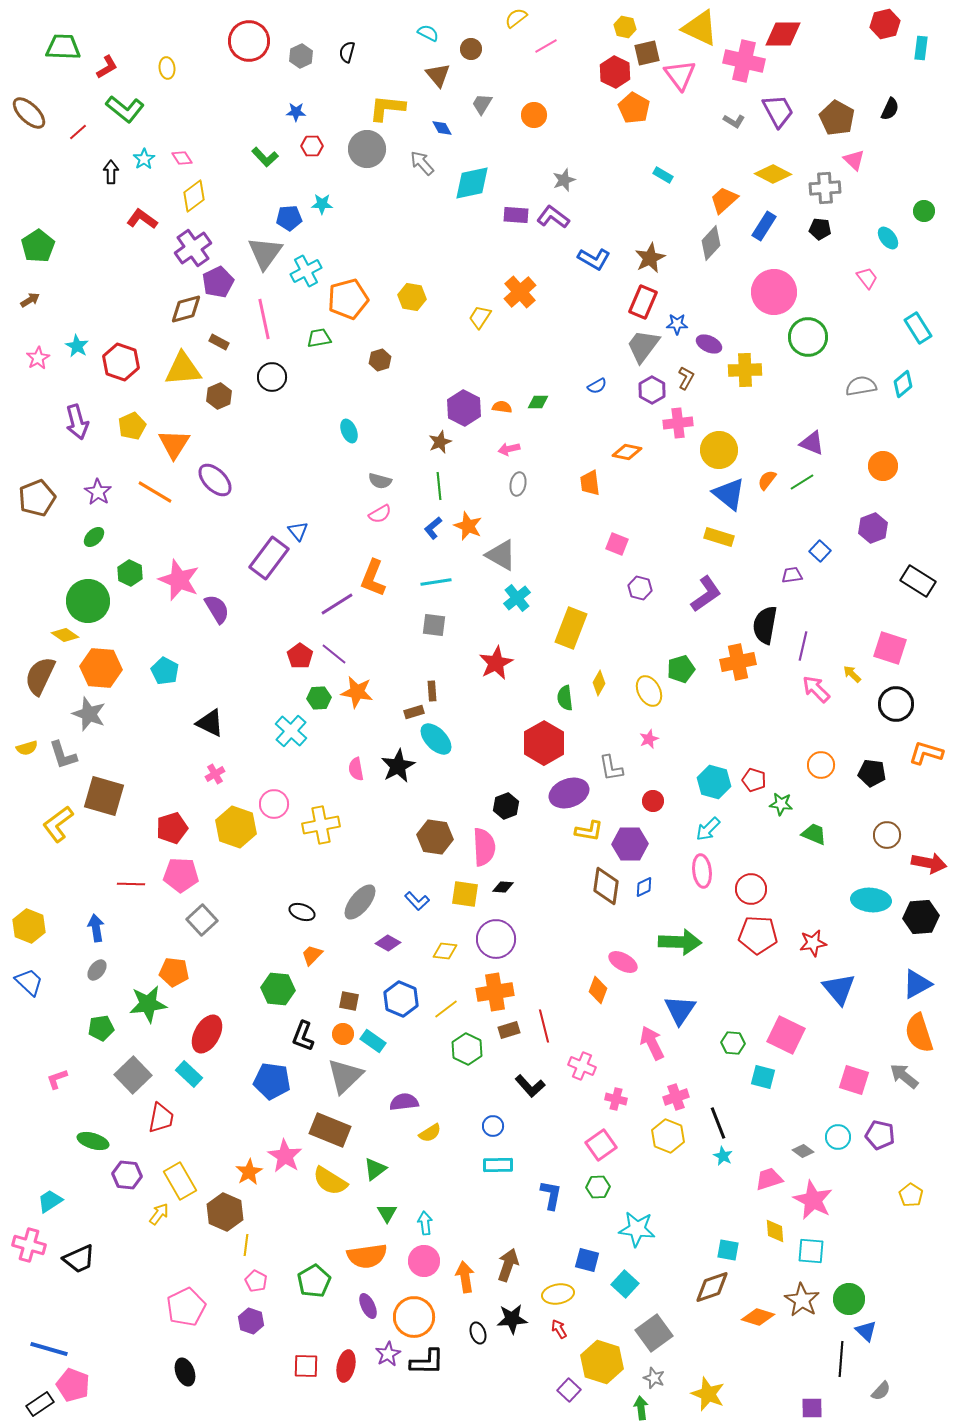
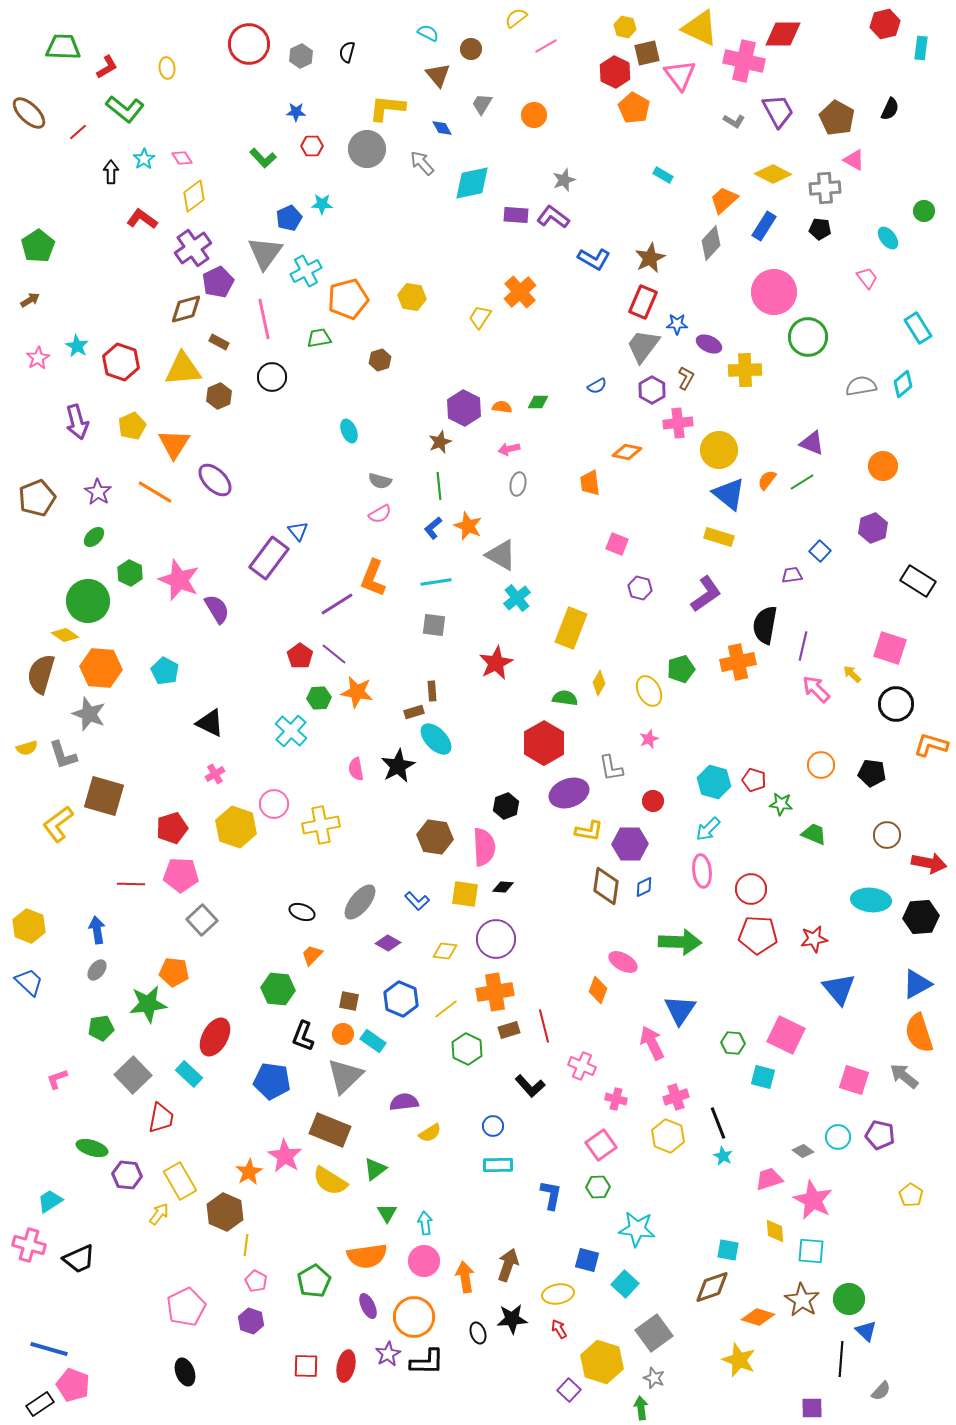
red circle at (249, 41): moved 3 px down
green L-shape at (265, 157): moved 2 px left, 1 px down
pink triangle at (854, 160): rotated 15 degrees counterclockwise
blue pentagon at (289, 218): rotated 20 degrees counterclockwise
brown semicircle at (40, 676): moved 1 px right, 2 px up; rotated 9 degrees counterclockwise
green semicircle at (565, 698): rotated 105 degrees clockwise
orange L-shape at (926, 753): moved 5 px right, 8 px up
blue arrow at (96, 928): moved 1 px right, 2 px down
red star at (813, 943): moved 1 px right, 4 px up
red ellipse at (207, 1034): moved 8 px right, 3 px down
green ellipse at (93, 1141): moved 1 px left, 7 px down
yellow star at (708, 1394): moved 31 px right, 34 px up
